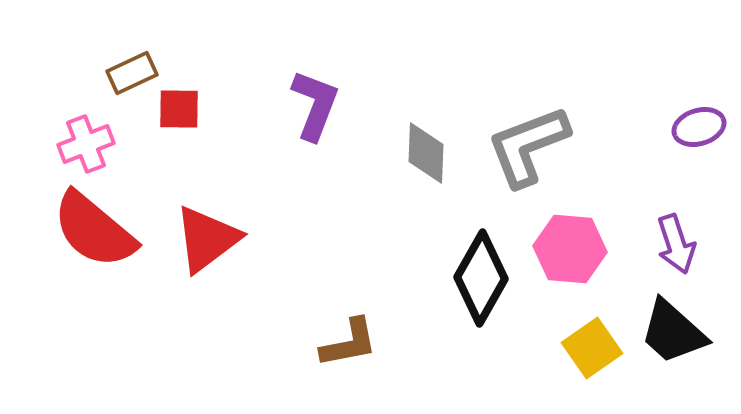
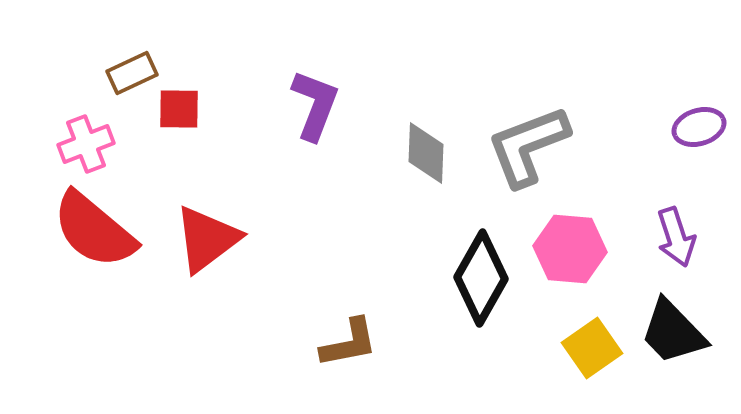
purple arrow: moved 7 px up
black trapezoid: rotated 4 degrees clockwise
